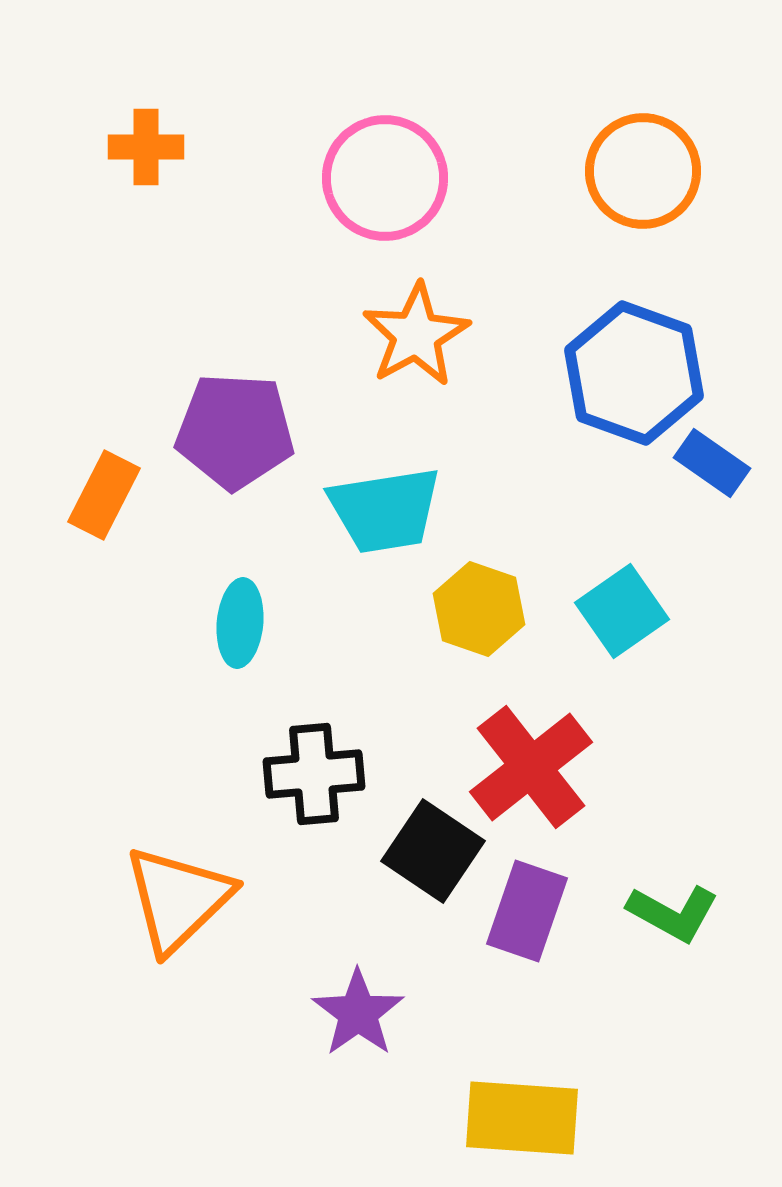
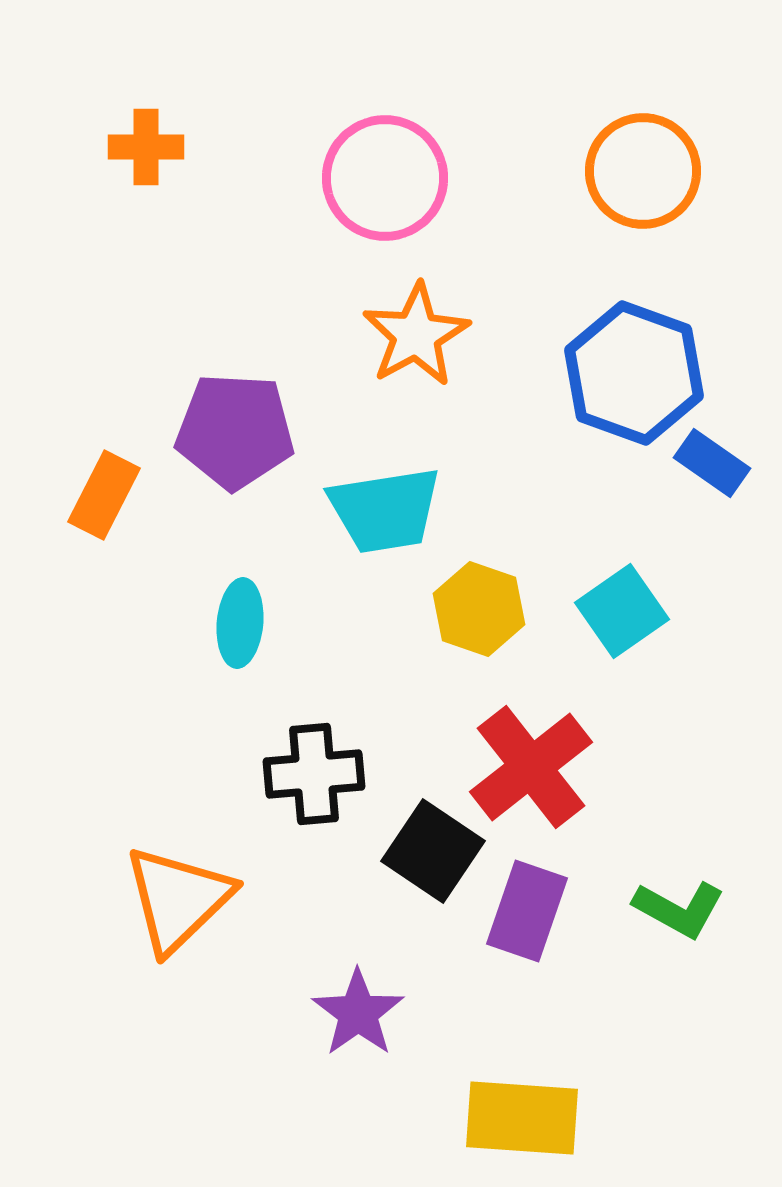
green L-shape: moved 6 px right, 4 px up
